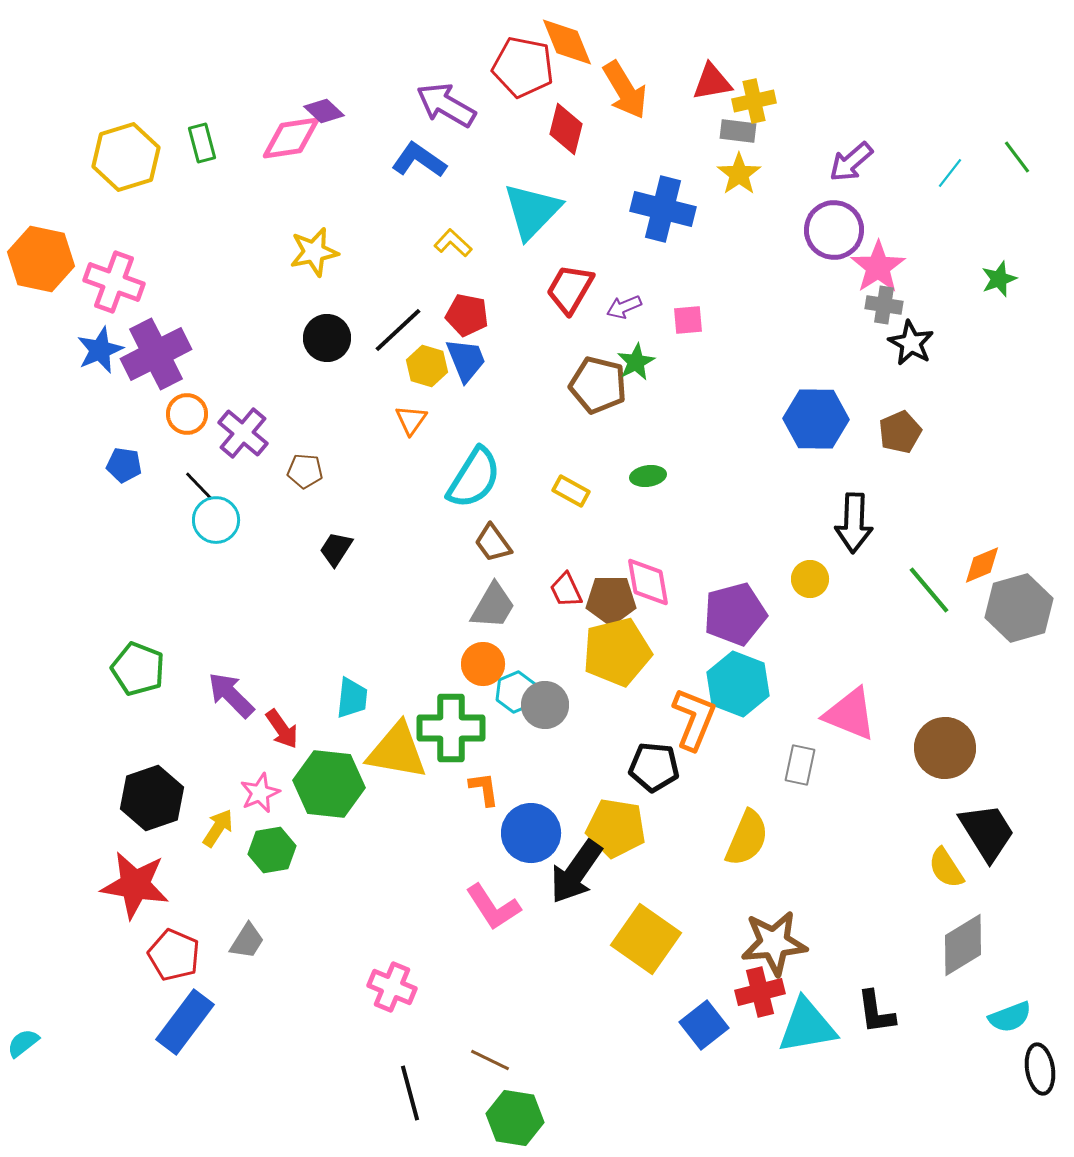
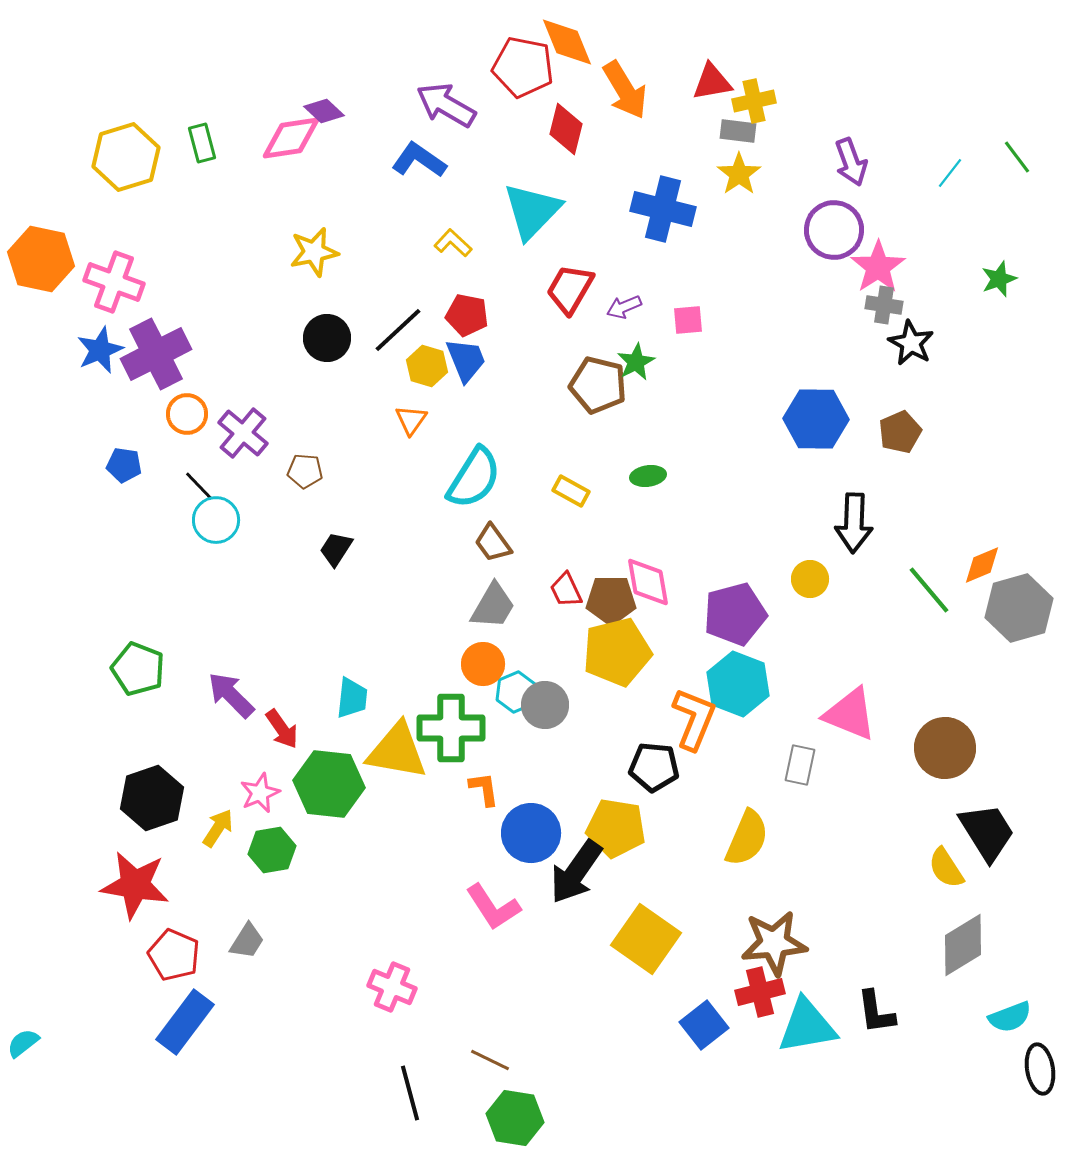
purple arrow at (851, 162): rotated 69 degrees counterclockwise
